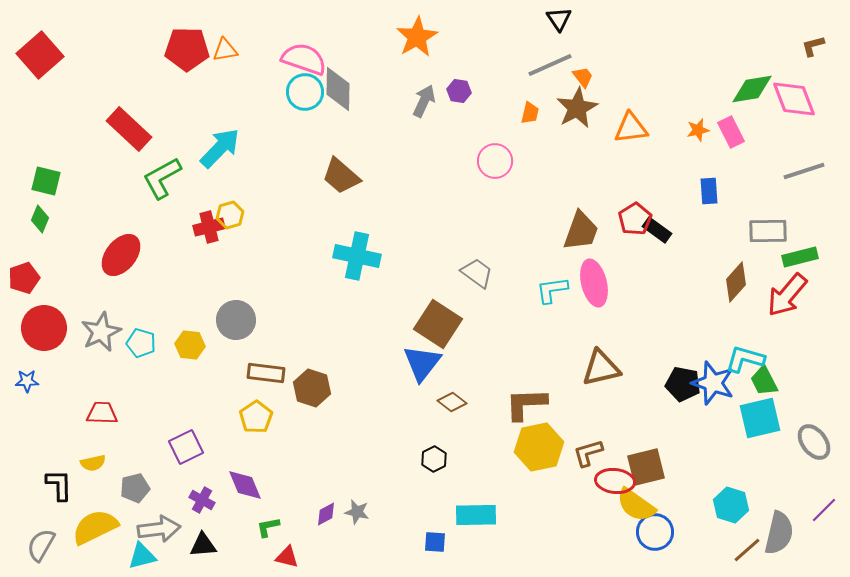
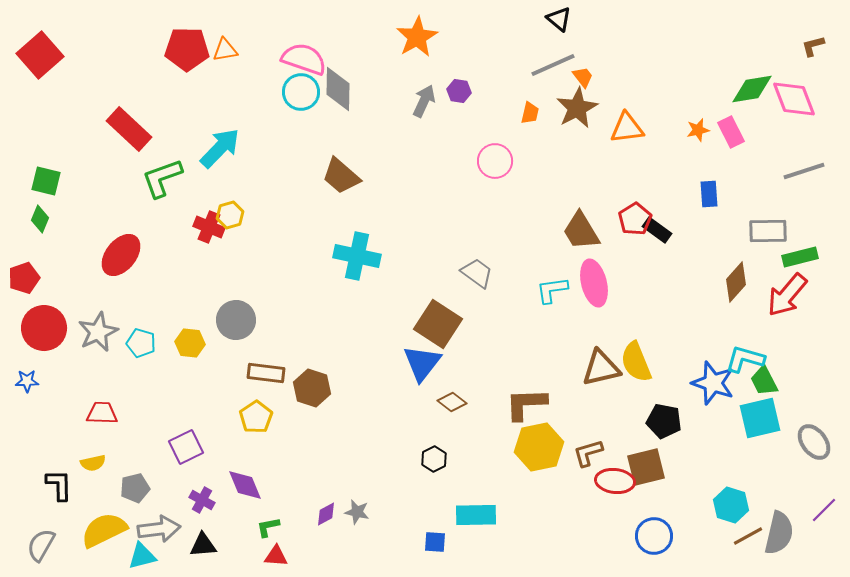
black triangle at (559, 19): rotated 16 degrees counterclockwise
gray line at (550, 65): moved 3 px right
cyan circle at (305, 92): moved 4 px left
orange triangle at (631, 128): moved 4 px left
green L-shape at (162, 178): rotated 9 degrees clockwise
blue rectangle at (709, 191): moved 3 px down
red cross at (209, 227): rotated 36 degrees clockwise
brown trapezoid at (581, 231): rotated 129 degrees clockwise
gray star at (101, 332): moved 3 px left
yellow hexagon at (190, 345): moved 2 px up
black pentagon at (683, 384): moved 19 px left, 37 px down
yellow semicircle at (636, 505): moved 143 px up; rotated 33 degrees clockwise
yellow semicircle at (95, 527): moved 9 px right, 3 px down
blue circle at (655, 532): moved 1 px left, 4 px down
brown line at (747, 550): moved 1 px right, 14 px up; rotated 12 degrees clockwise
red triangle at (287, 557): moved 11 px left, 1 px up; rotated 10 degrees counterclockwise
